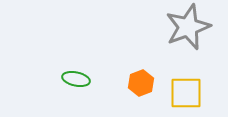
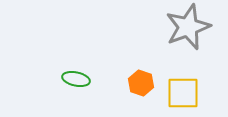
orange hexagon: rotated 20 degrees counterclockwise
yellow square: moved 3 px left
